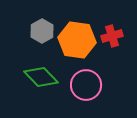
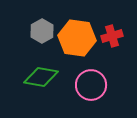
orange hexagon: moved 2 px up
green diamond: rotated 36 degrees counterclockwise
pink circle: moved 5 px right
